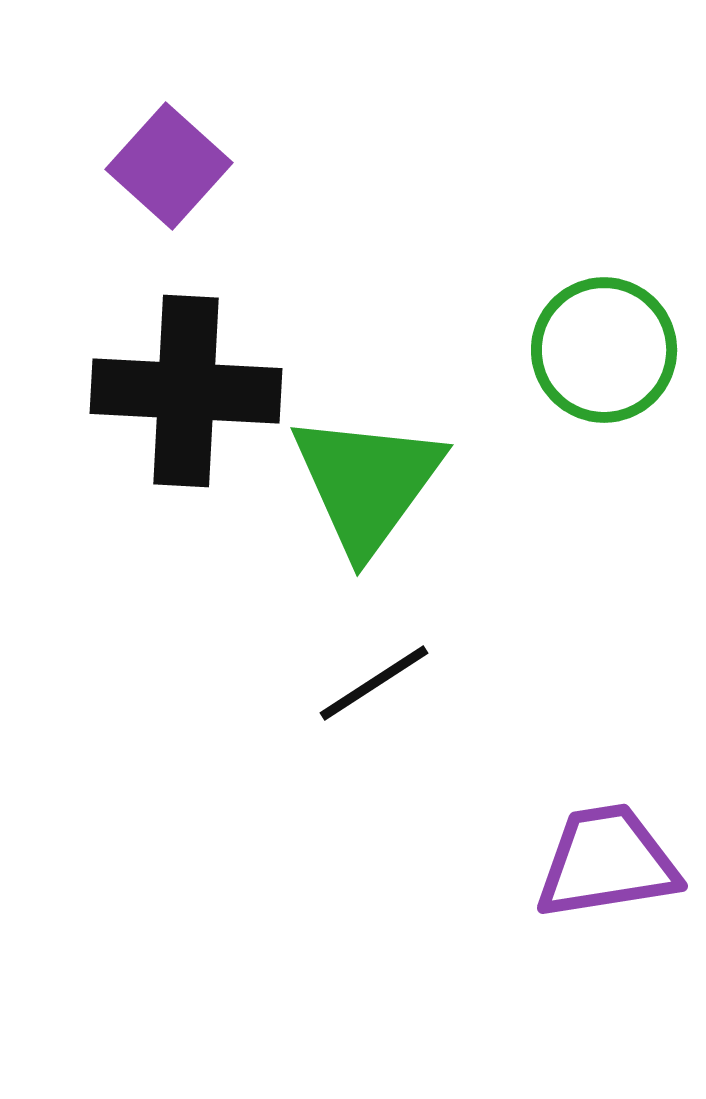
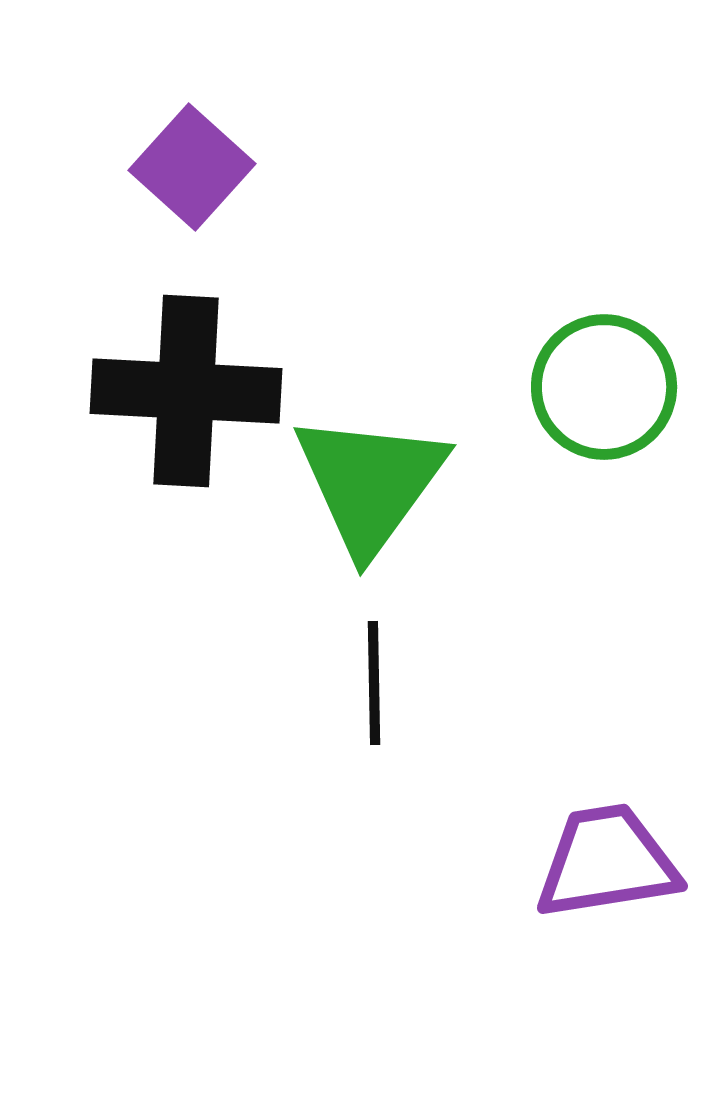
purple square: moved 23 px right, 1 px down
green circle: moved 37 px down
green triangle: moved 3 px right
black line: rotated 58 degrees counterclockwise
